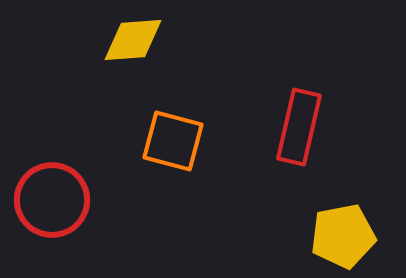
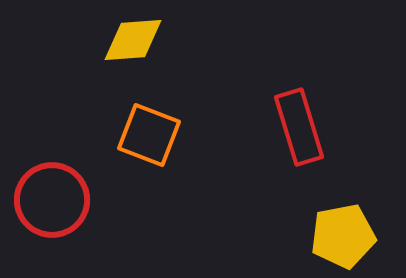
red rectangle: rotated 30 degrees counterclockwise
orange square: moved 24 px left, 6 px up; rotated 6 degrees clockwise
